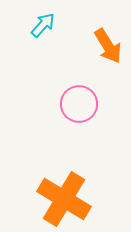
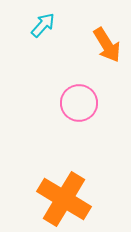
orange arrow: moved 1 px left, 1 px up
pink circle: moved 1 px up
